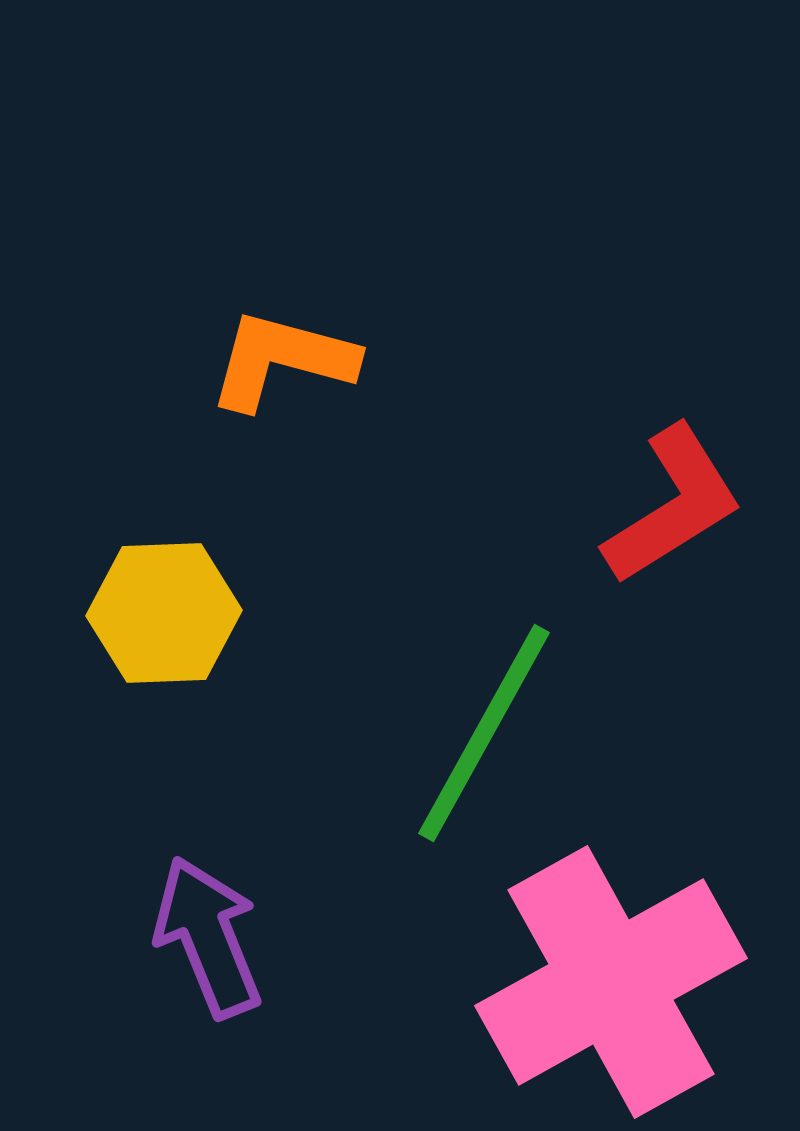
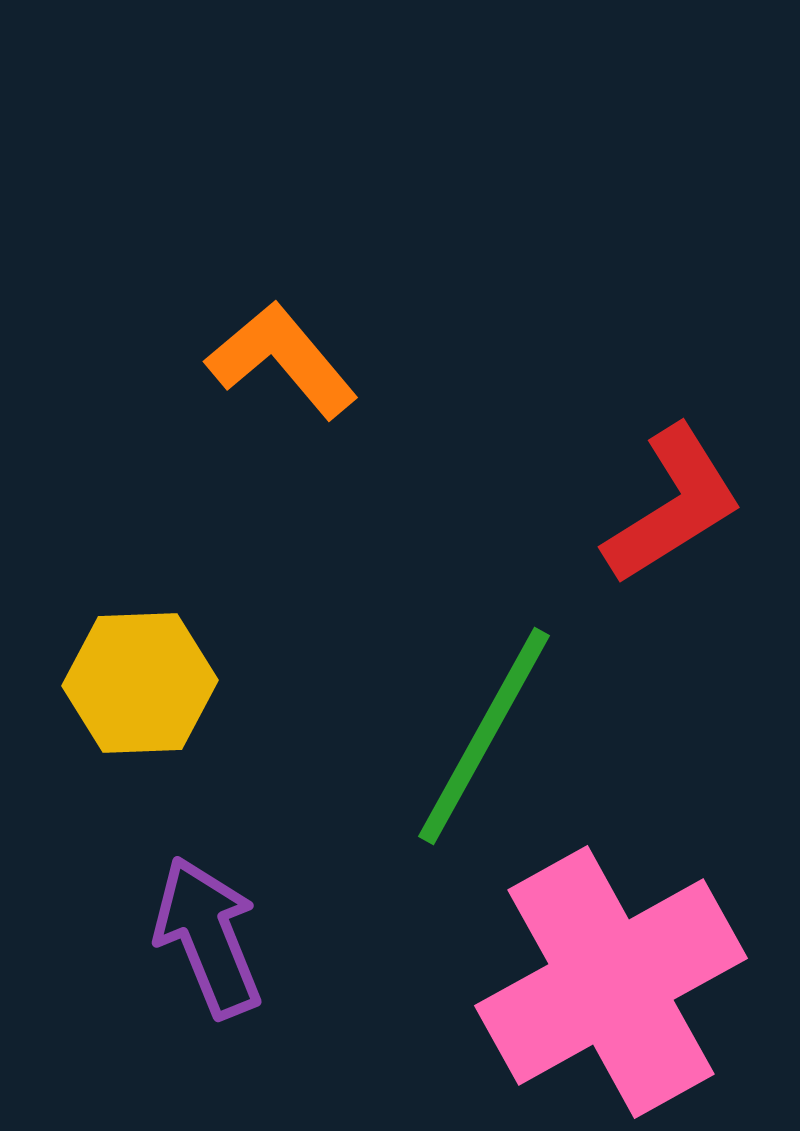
orange L-shape: rotated 35 degrees clockwise
yellow hexagon: moved 24 px left, 70 px down
green line: moved 3 px down
